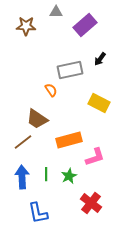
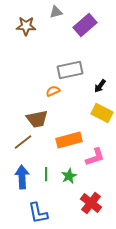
gray triangle: rotated 16 degrees counterclockwise
black arrow: moved 27 px down
orange semicircle: moved 2 px right, 1 px down; rotated 80 degrees counterclockwise
yellow rectangle: moved 3 px right, 10 px down
brown trapezoid: rotated 45 degrees counterclockwise
